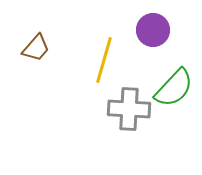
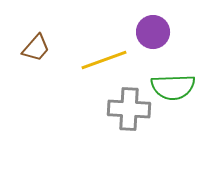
purple circle: moved 2 px down
yellow line: rotated 54 degrees clockwise
green semicircle: moved 1 px left, 1 px up; rotated 45 degrees clockwise
